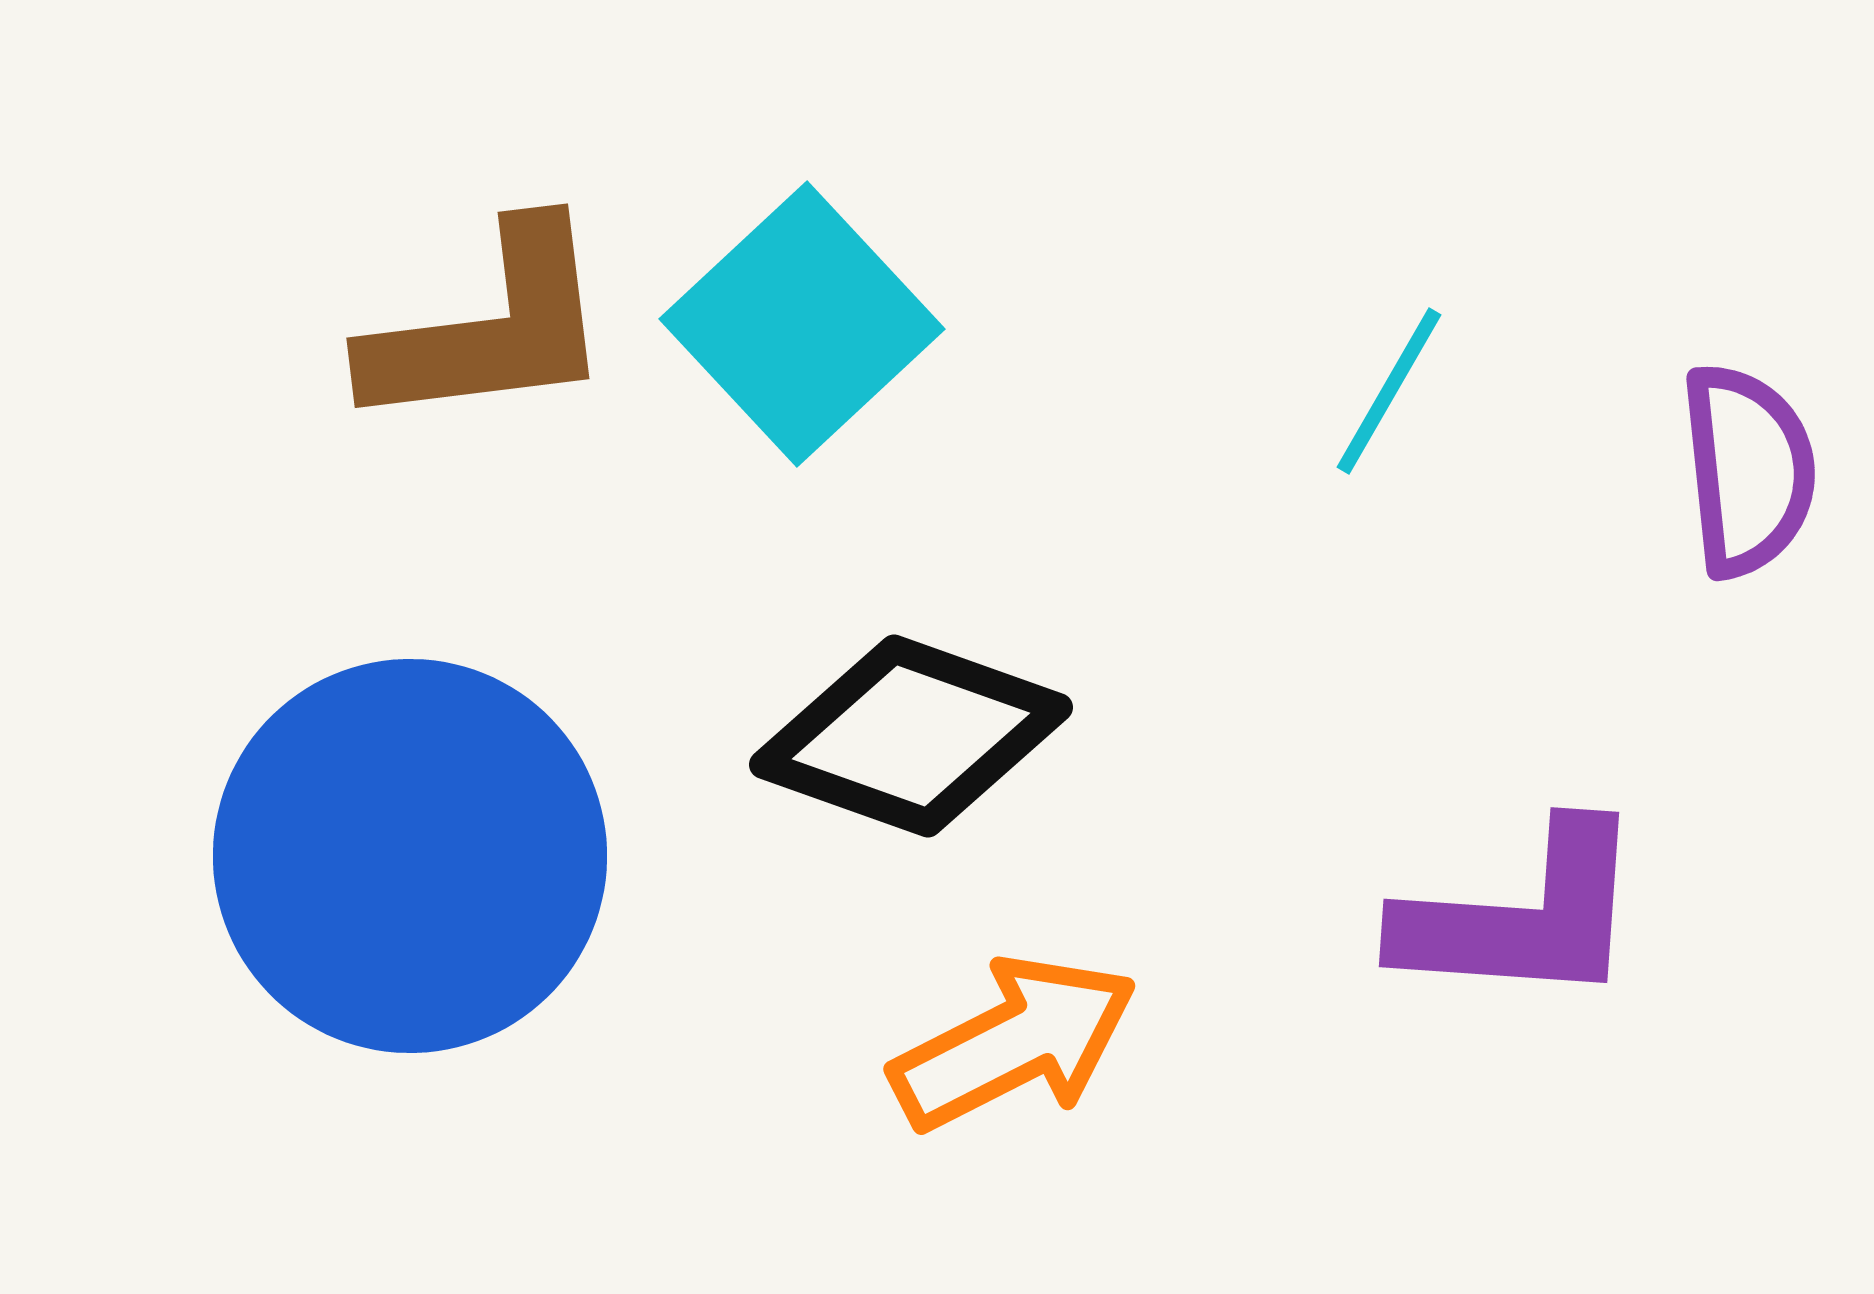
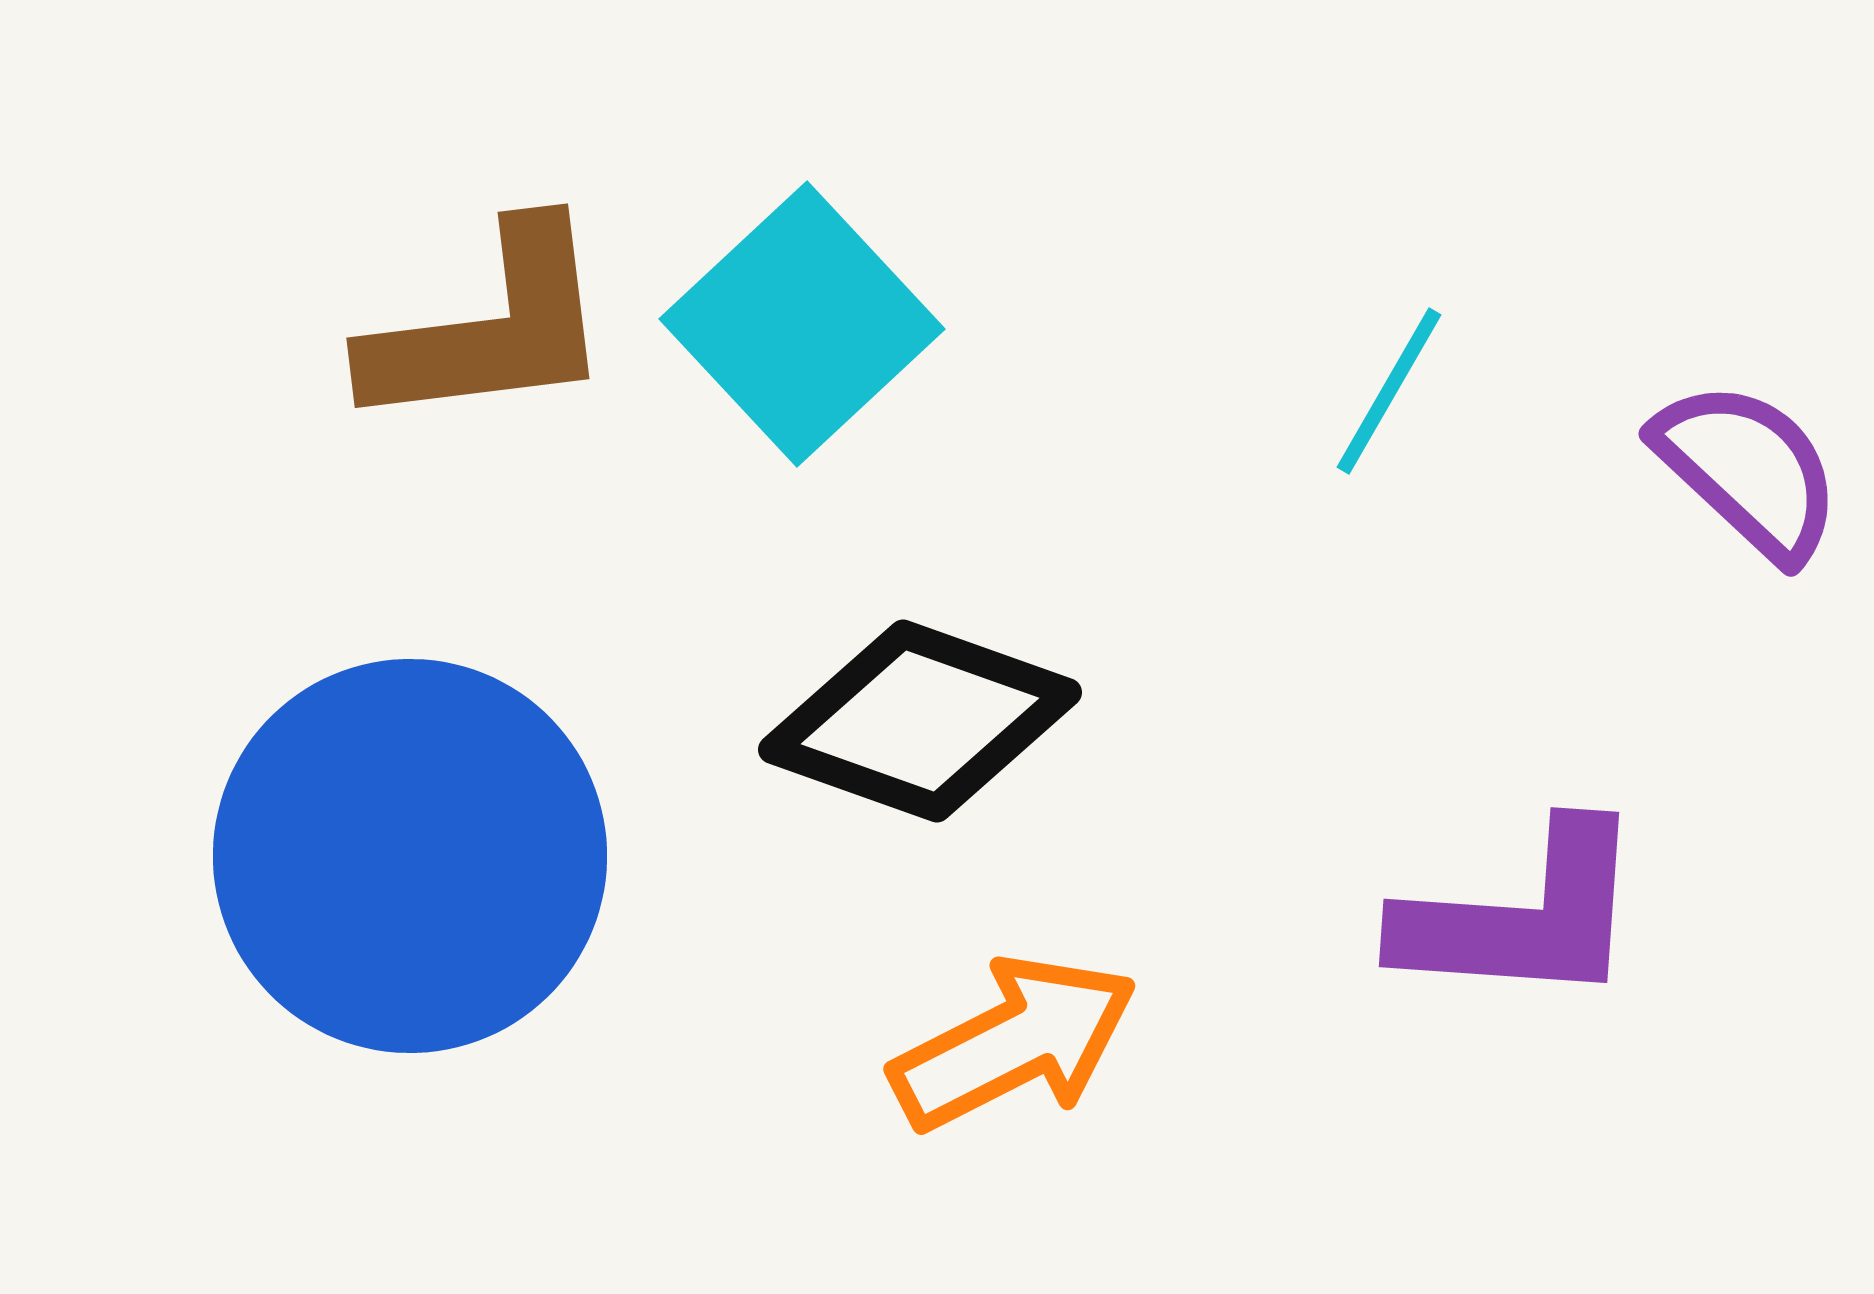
purple semicircle: rotated 41 degrees counterclockwise
black diamond: moved 9 px right, 15 px up
